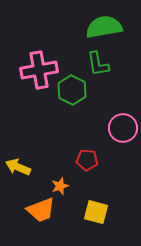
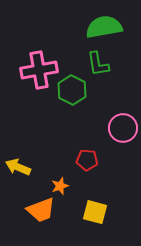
yellow square: moved 1 px left
